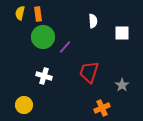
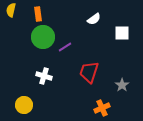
yellow semicircle: moved 9 px left, 3 px up
white semicircle: moved 1 px right, 2 px up; rotated 56 degrees clockwise
purple line: rotated 16 degrees clockwise
